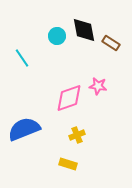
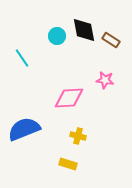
brown rectangle: moved 3 px up
pink star: moved 7 px right, 6 px up
pink diamond: rotated 16 degrees clockwise
yellow cross: moved 1 px right, 1 px down; rotated 35 degrees clockwise
